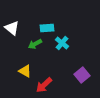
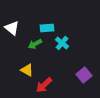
yellow triangle: moved 2 px right, 1 px up
purple square: moved 2 px right
